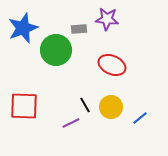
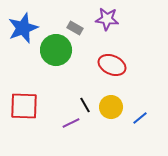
gray rectangle: moved 4 px left, 1 px up; rotated 35 degrees clockwise
